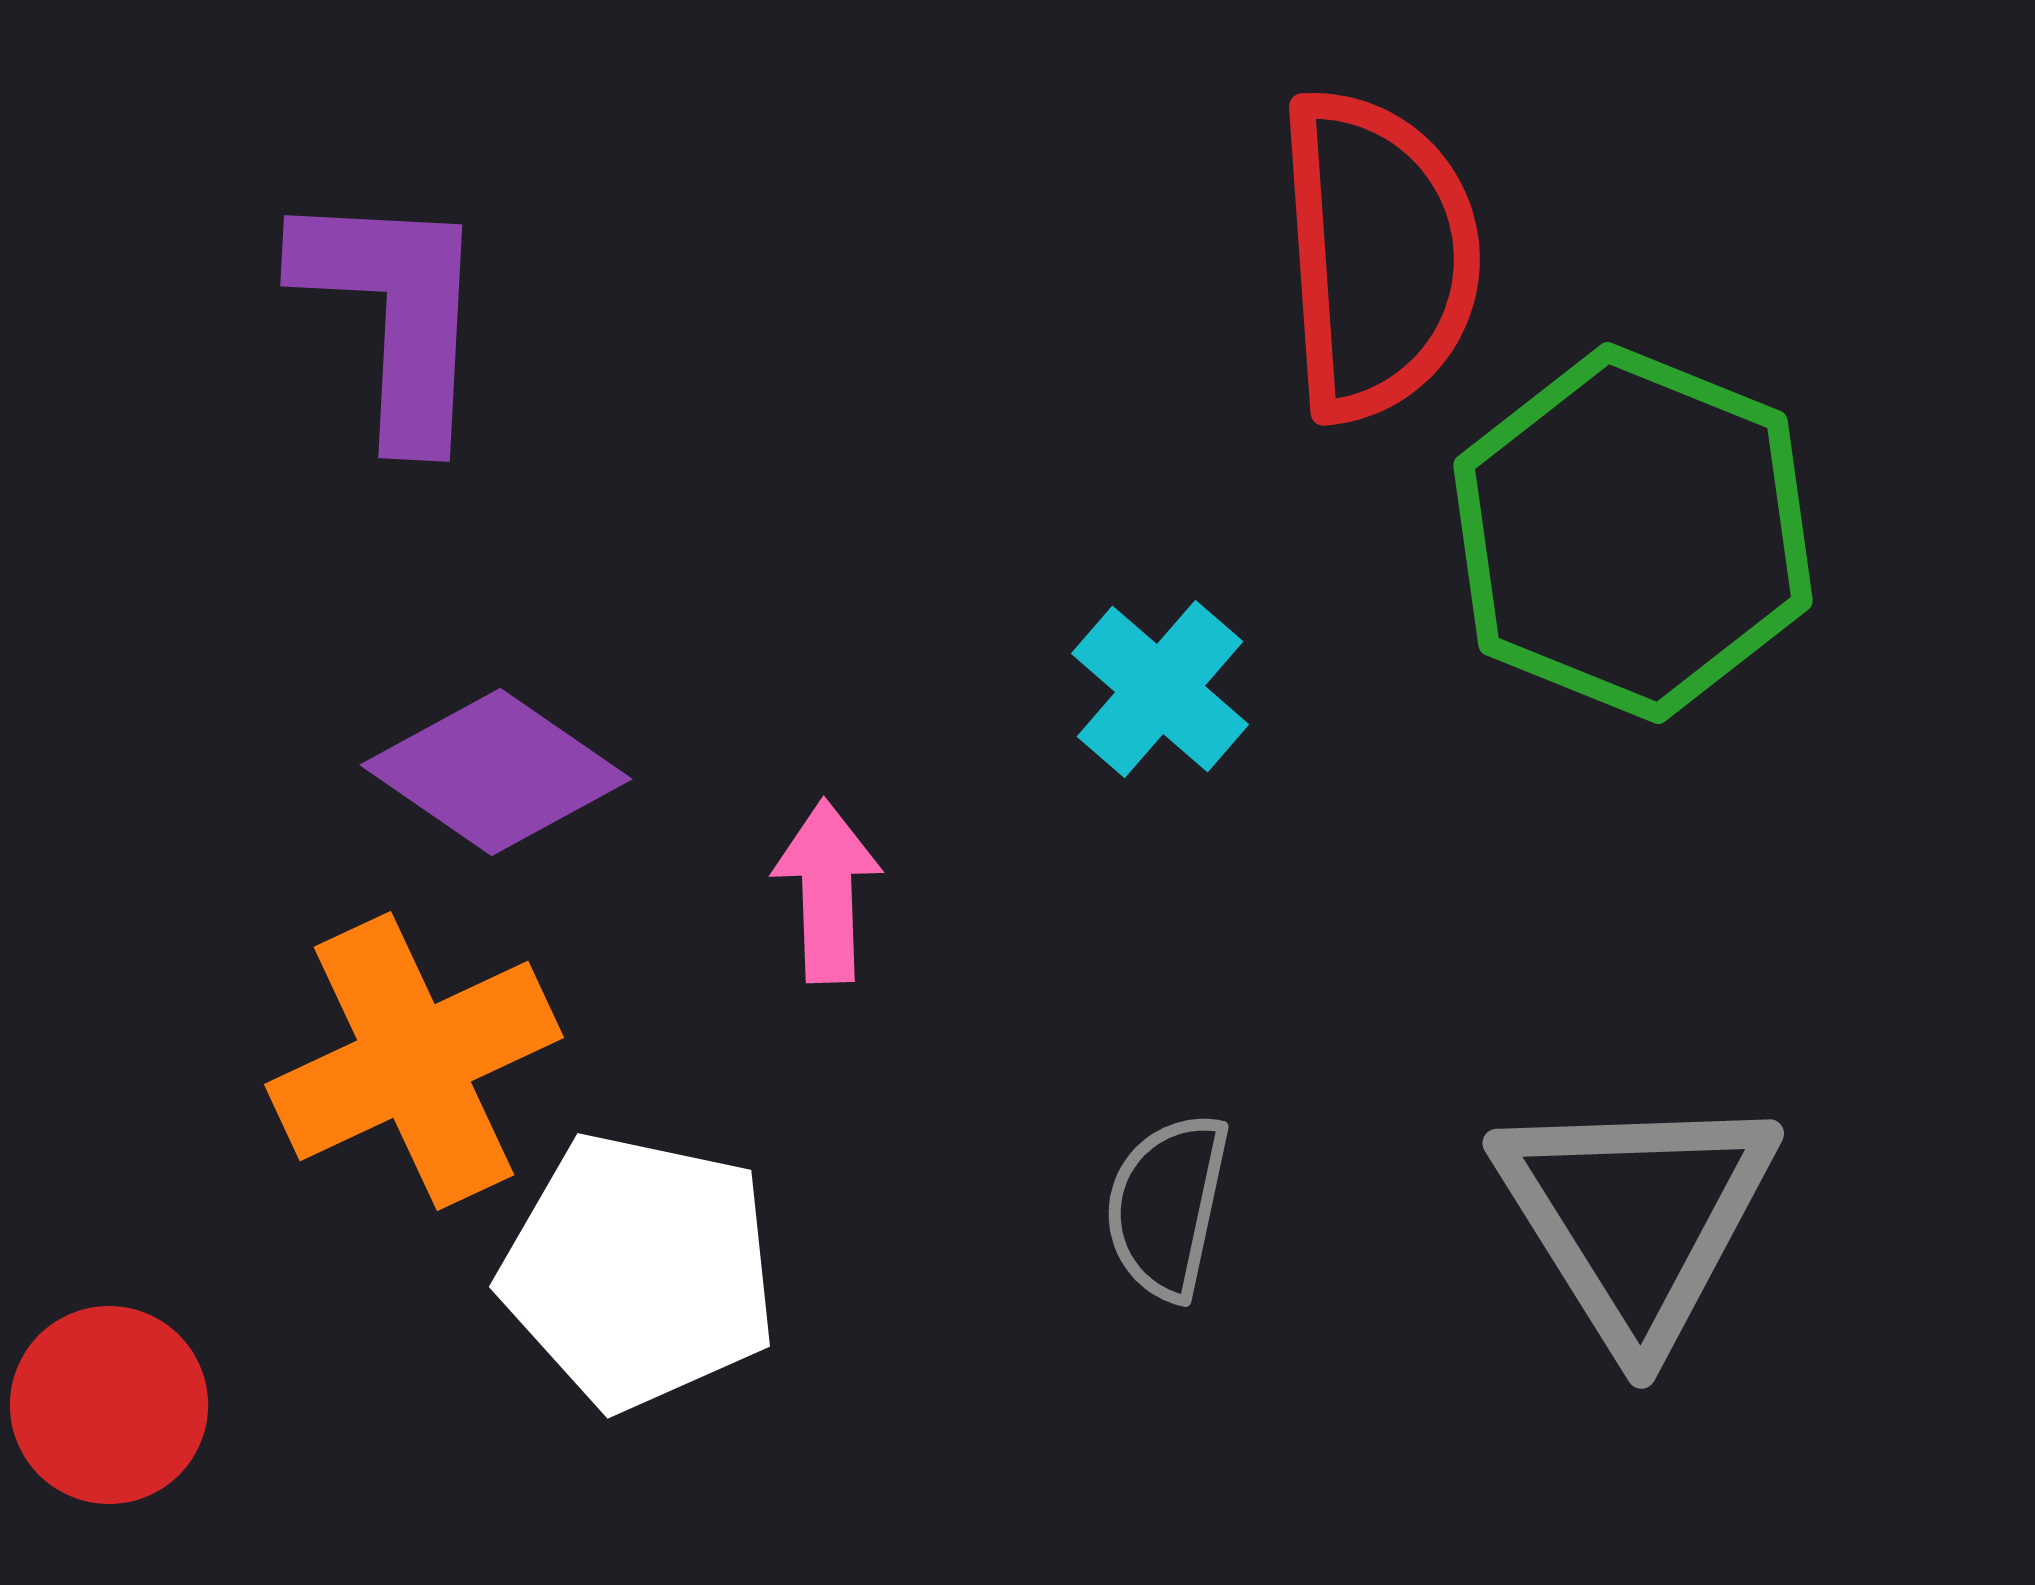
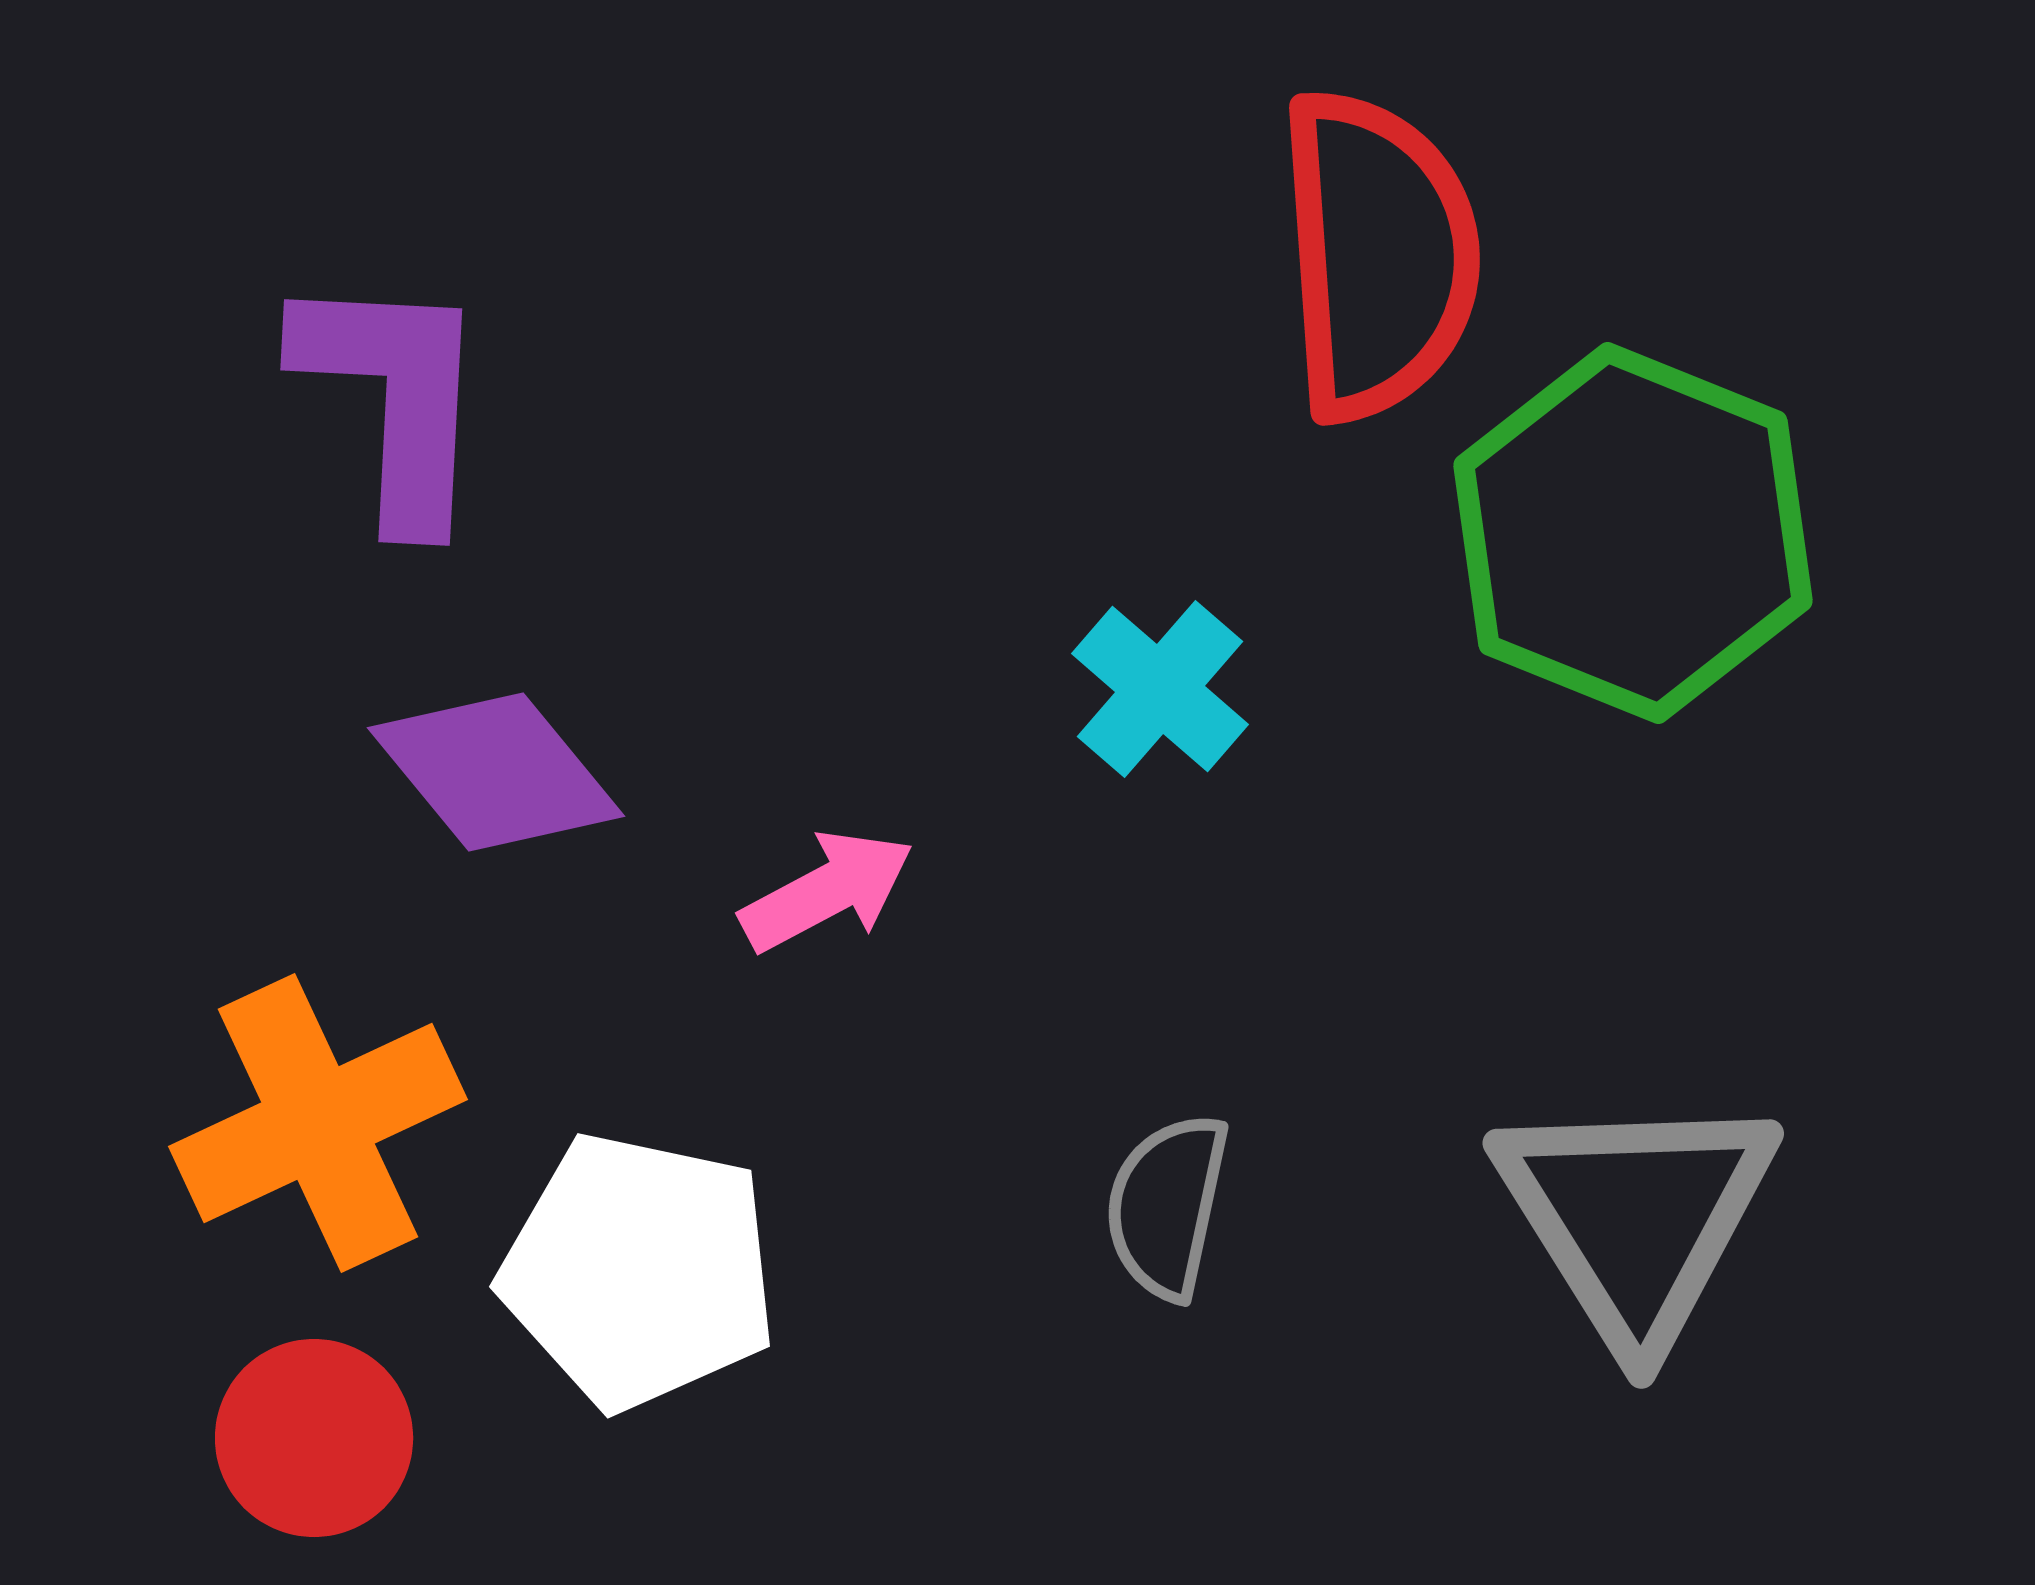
purple L-shape: moved 84 px down
purple diamond: rotated 16 degrees clockwise
pink arrow: rotated 64 degrees clockwise
orange cross: moved 96 px left, 62 px down
red circle: moved 205 px right, 33 px down
